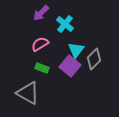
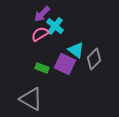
purple arrow: moved 1 px right, 1 px down
cyan cross: moved 10 px left, 2 px down
pink semicircle: moved 10 px up
cyan triangle: rotated 30 degrees counterclockwise
purple square: moved 5 px left, 2 px up; rotated 15 degrees counterclockwise
gray triangle: moved 3 px right, 6 px down
